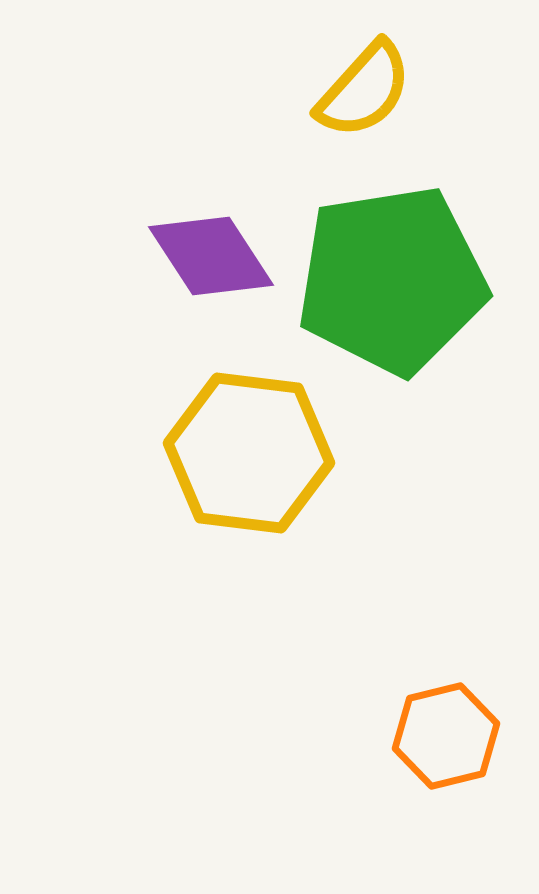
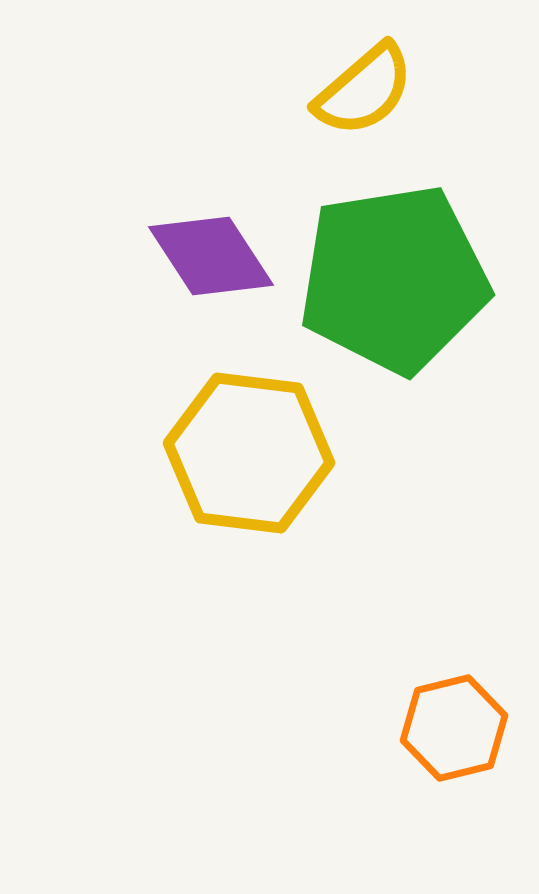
yellow semicircle: rotated 7 degrees clockwise
green pentagon: moved 2 px right, 1 px up
orange hexagon: moved 8 px right, 8 px up
